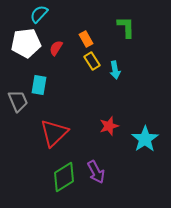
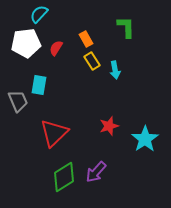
purple arrow: rotated 70 degrees clockwise
